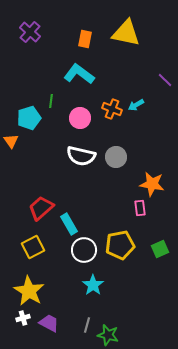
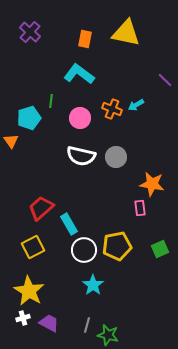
yellow pentagon: moved 3 px left, 1 px down
